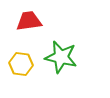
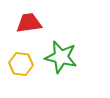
red trapezoid: moved 2 px down
